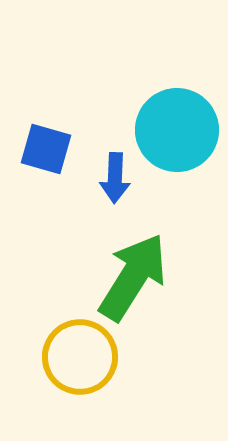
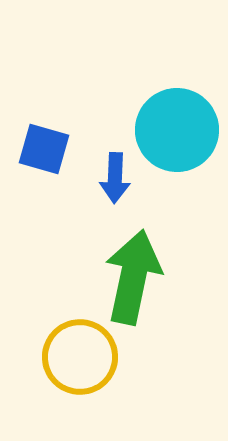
blue square: moved 2 px left
green arrow: rotated 20 degrees counterclockwise
